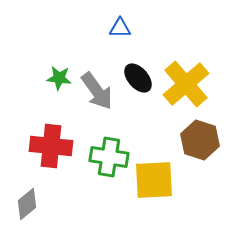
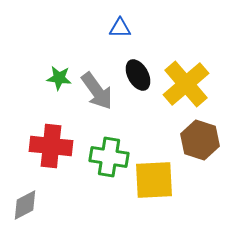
black ellipse: moved 3 px up; rotated 12 degrees clockwise
gray diamond: moved 2 px left, 1 px down; rotated 12 degrees clockwise
